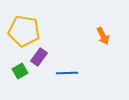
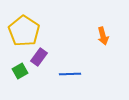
yellow pentagon: rotated 24 degrees clockwise
orange arrow: rotated 12 degrees clockwise
blue line: moved 3 px right, 1 px down
